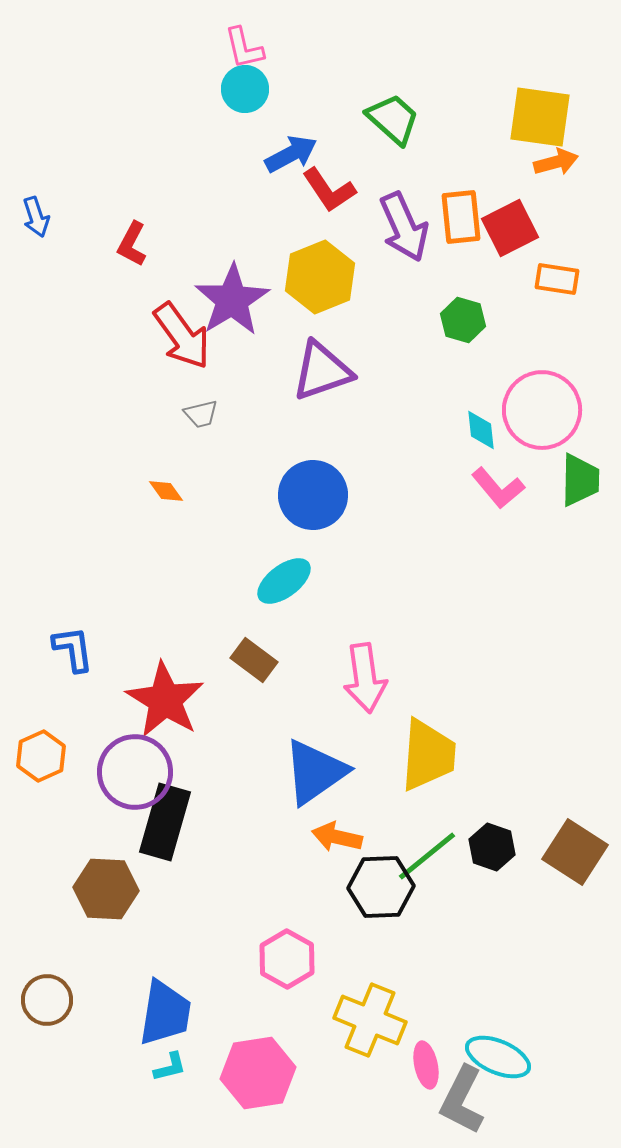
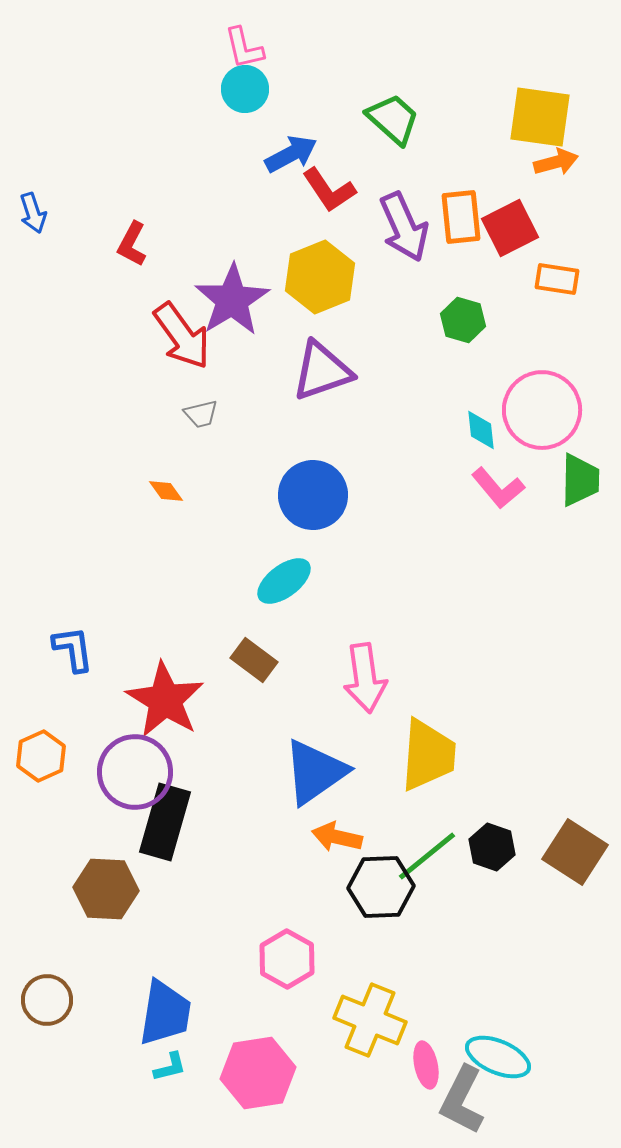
blue arrow at (36, 217): moved 3 px left, 4 px up
